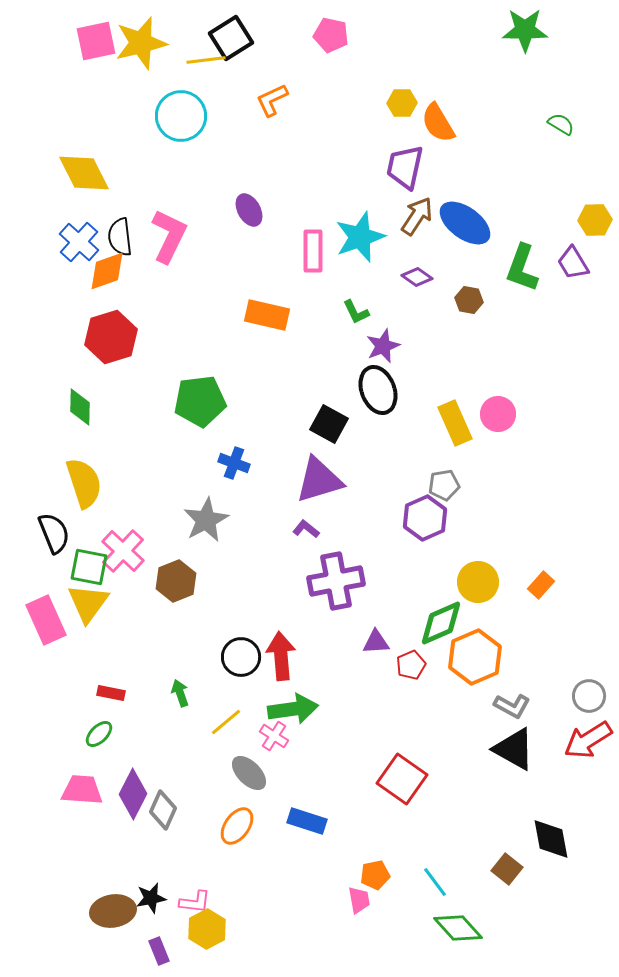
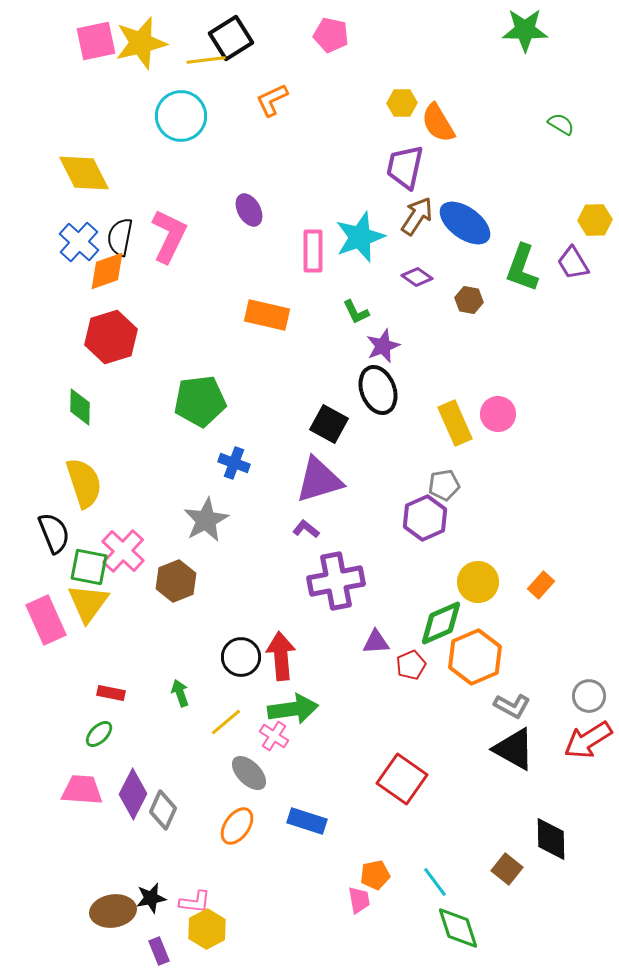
black semicircle at (120, 237): rotated 18 degrees clockwise
black diamond at (551, 839): rotated 9 degrees clockwise
green diamond at (458, 928): rotated 24 degrees clockwise
